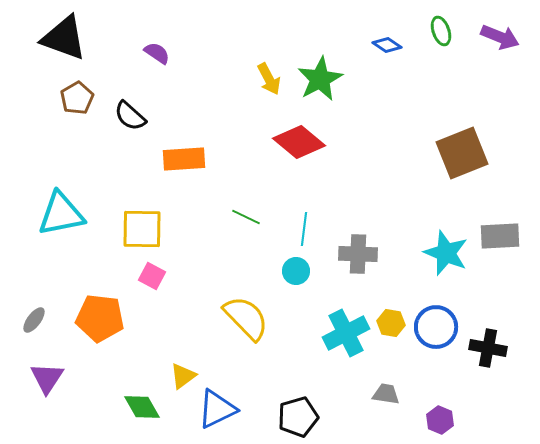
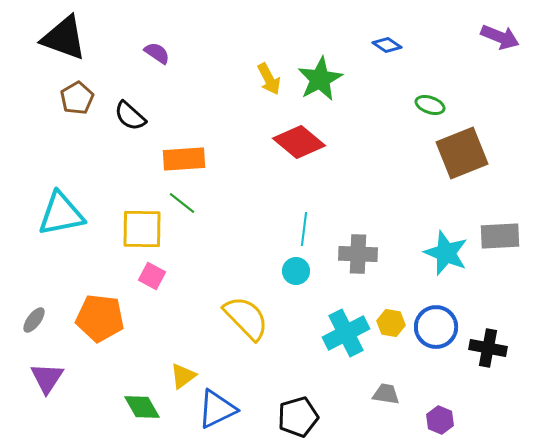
green ellipse: moved 11 px left, 74 px down; rotated 52 degrees counterclockwise
green line: moved 64 px left, 14 px up; rotated 12 degrees clockwise
